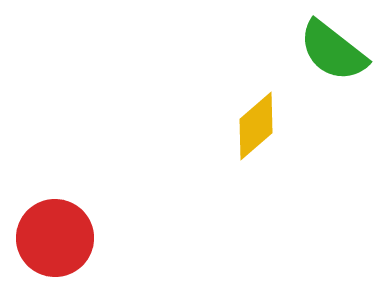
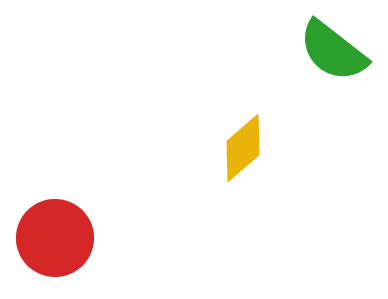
yellow diamond: moved 13 px left, 22 px down
